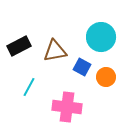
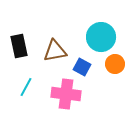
black rectangle: rotated 75 degrees counterclockwise
orange circle: moved 9 px right, 13 px up
cyan line: moved 3 px left
pink cross: moved 1 px left, 13 px up
